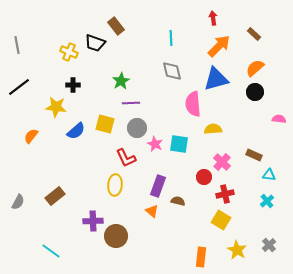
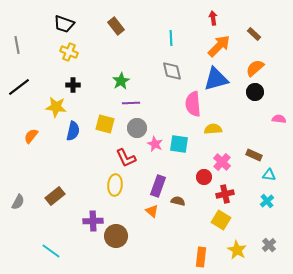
black trapezoid at (95, 43): moved 31 px left, 19 px up
blue semicircle at (76, 131): moved 3 px left; rotated 36 degrees counterclockwise
